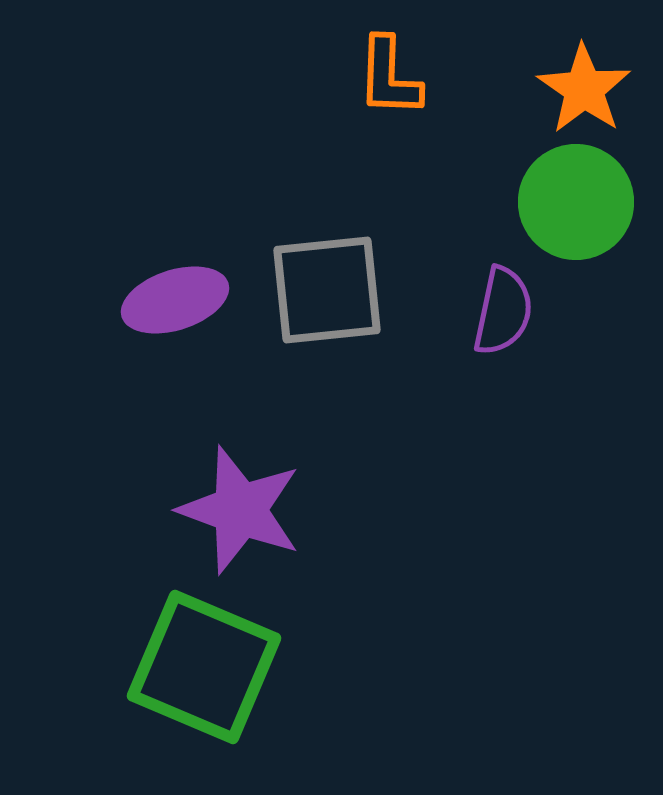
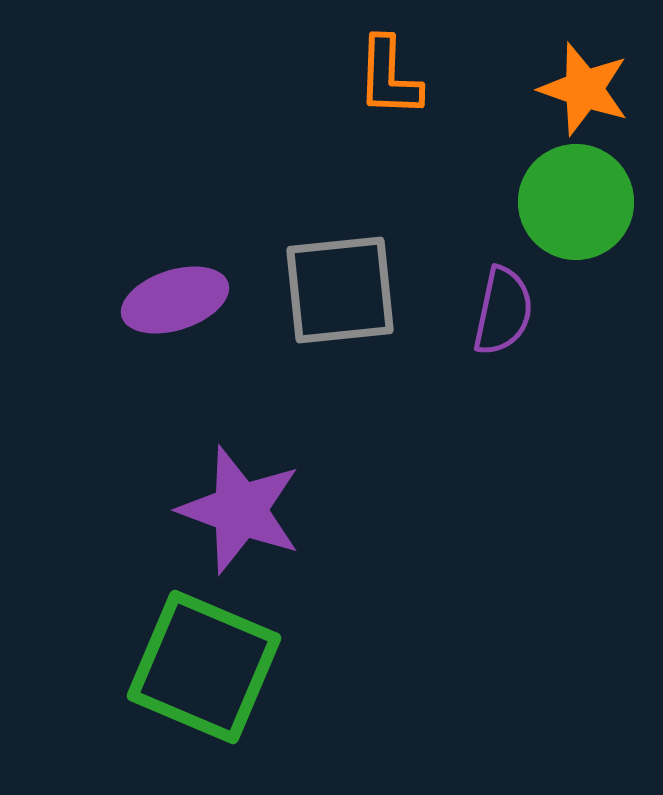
orange star: rotated 16 degrees counterclockwise
gray square: moved 13 px right
